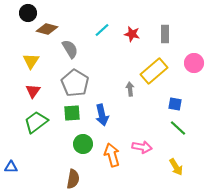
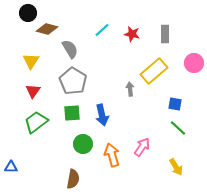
gray pentagon: moved 2 px left, 2 px up
pink arrow: rotated 66 degrees counterclockwise
